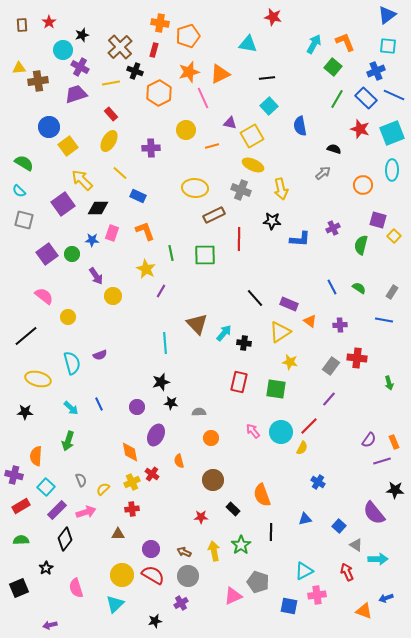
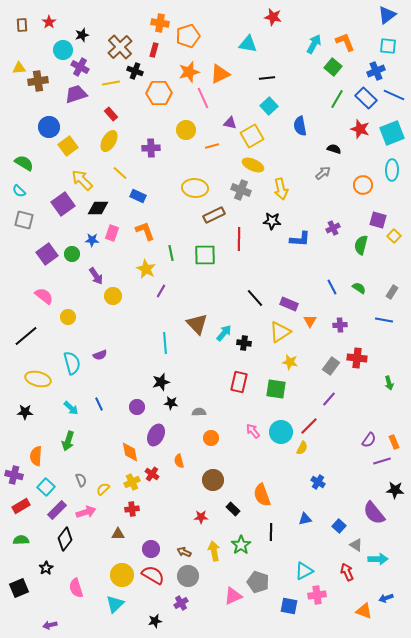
orange hexagon at (159, 93): rotated 25 degrees clockwise
orange triangle at (310, 321): rotated 24 degrees clockwise
